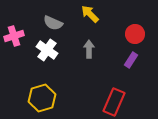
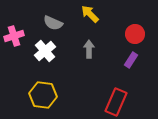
white cross: moved 2 px left, 1 px down; rotated 15 degrees clockwise
yellow hexagon: moved 1 px right, 3 px up; rotated 24 degrees clockwise
red rectangle: moved 2 px right
